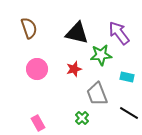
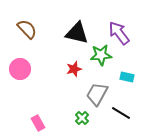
brown semicircle: moved 2 px left, 1 px down; rotated 25 degrees counterclockwise
pink circle: moved 17 px left
gray trapezoid: rotated 50 degrees clockwise
black line: moved 8 px left
